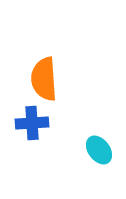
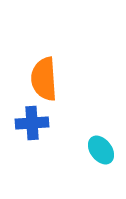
cyan ellipse: moved 2 px right
